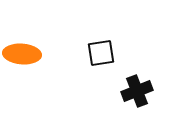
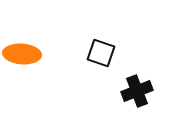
black square: rotated 28 degrees clockwise
